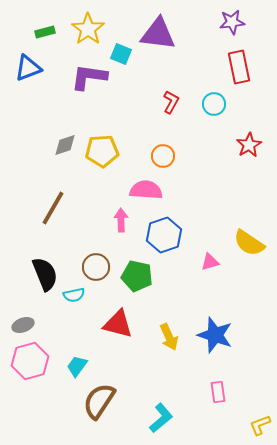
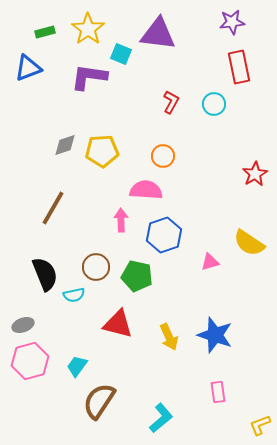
red star: moved 6 px right, 29 px down
